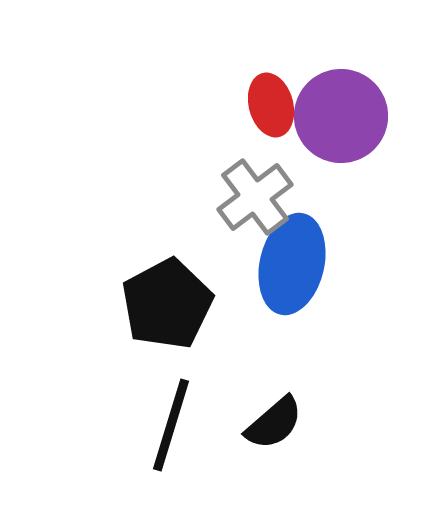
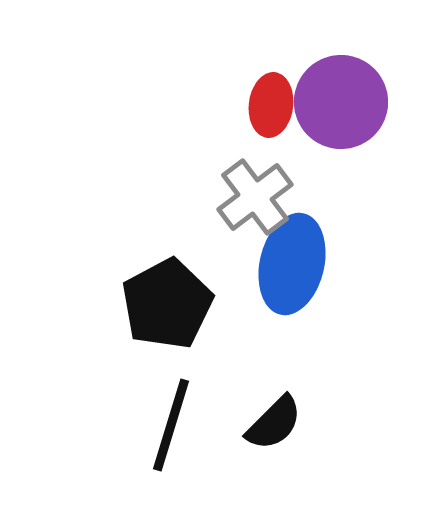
red ellipse: rotated 22 degrees clockwise
purple circle: moved 14 px up
black semicircle: rotated 4 degrees counterclockwise
